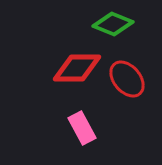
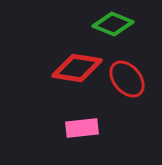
red diamond: rotated 9 degrees clockwise
pink rectangle: rotated 68 degrees counterclockwise
